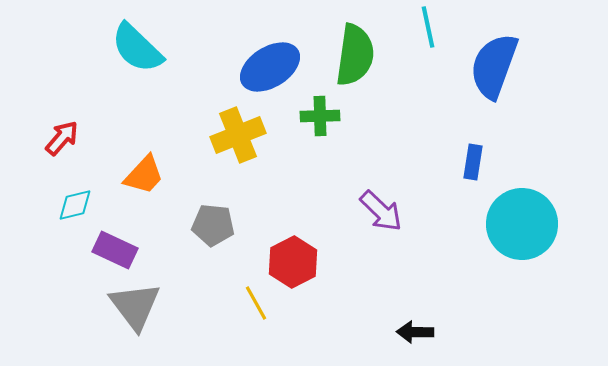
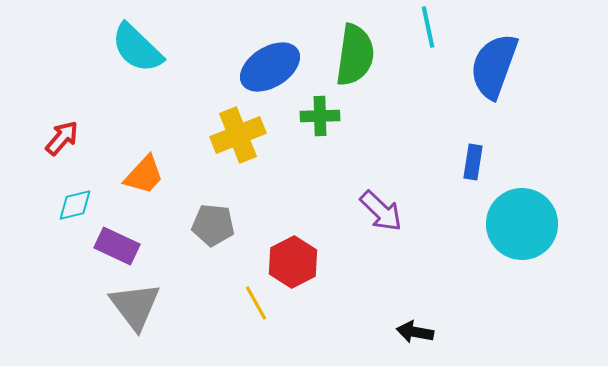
purple rectangle: moved 2 px right, 4 px up
black arrow: rotated 9 degrees clockwise
